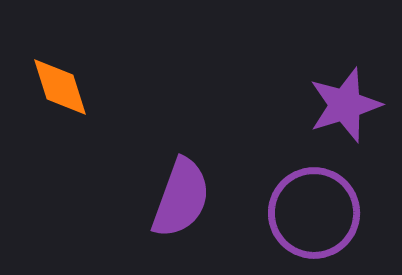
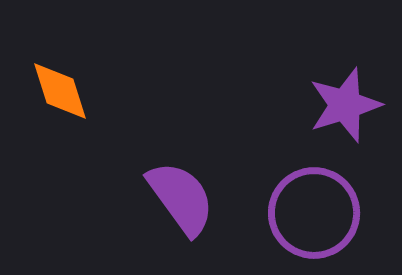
orange diamond: moved 4 px down
purple semicircle: rotated 56 degrees counterclockwise
